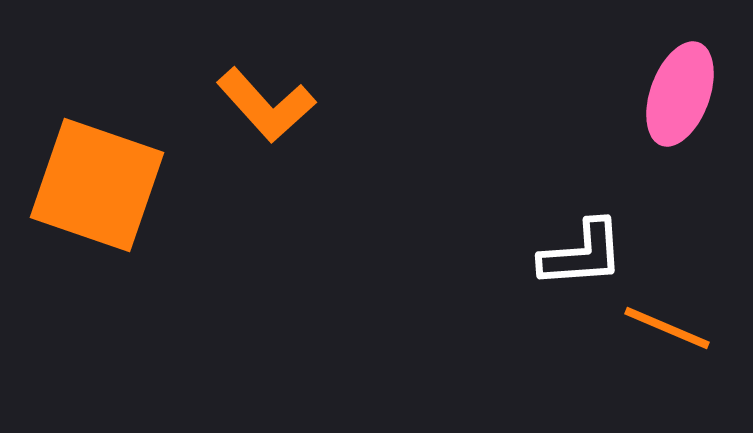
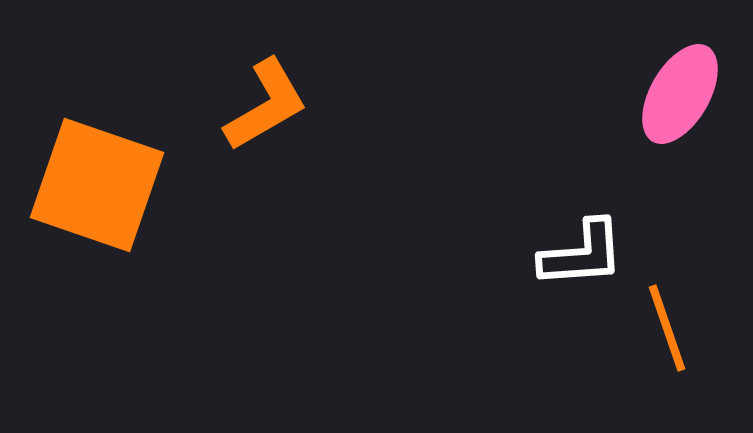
pink ellipse: rotated 10 degrees clockwise
orange L-shape: rotated 78 degrees counterclockwise
orange line: rotated 48 degrees clockwise
